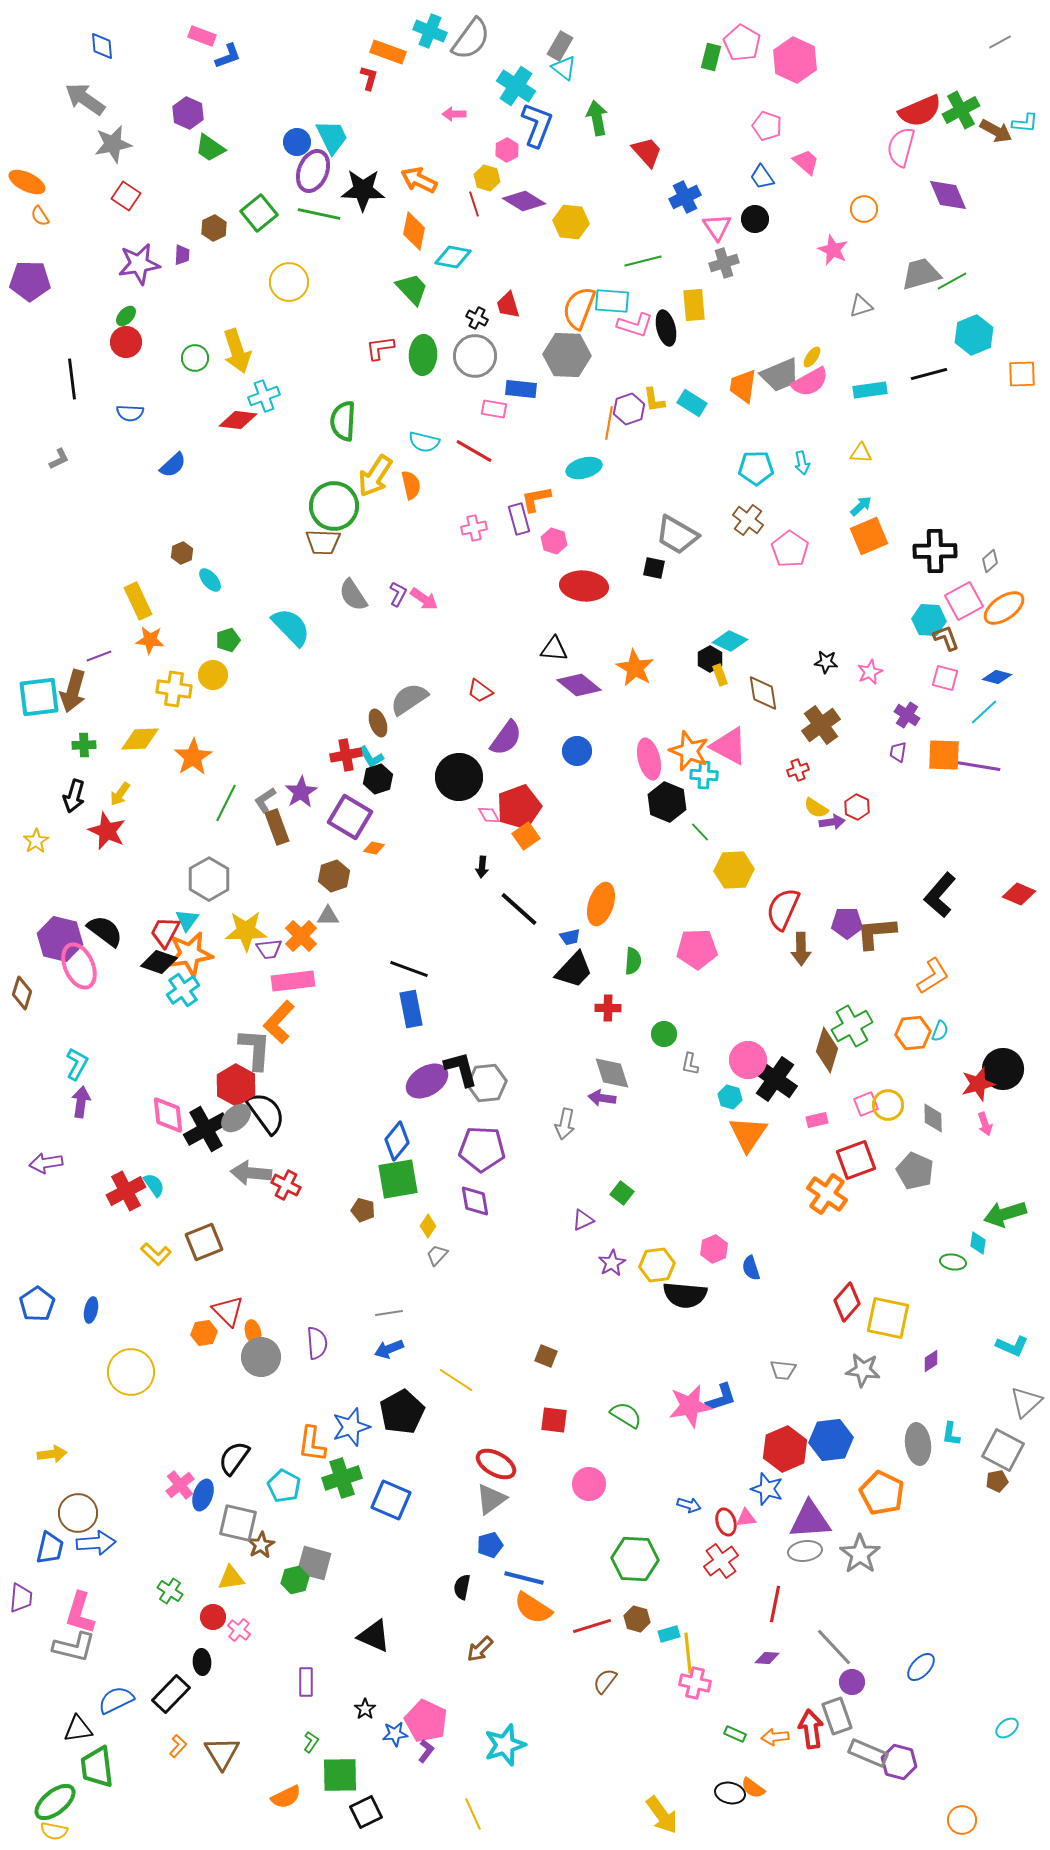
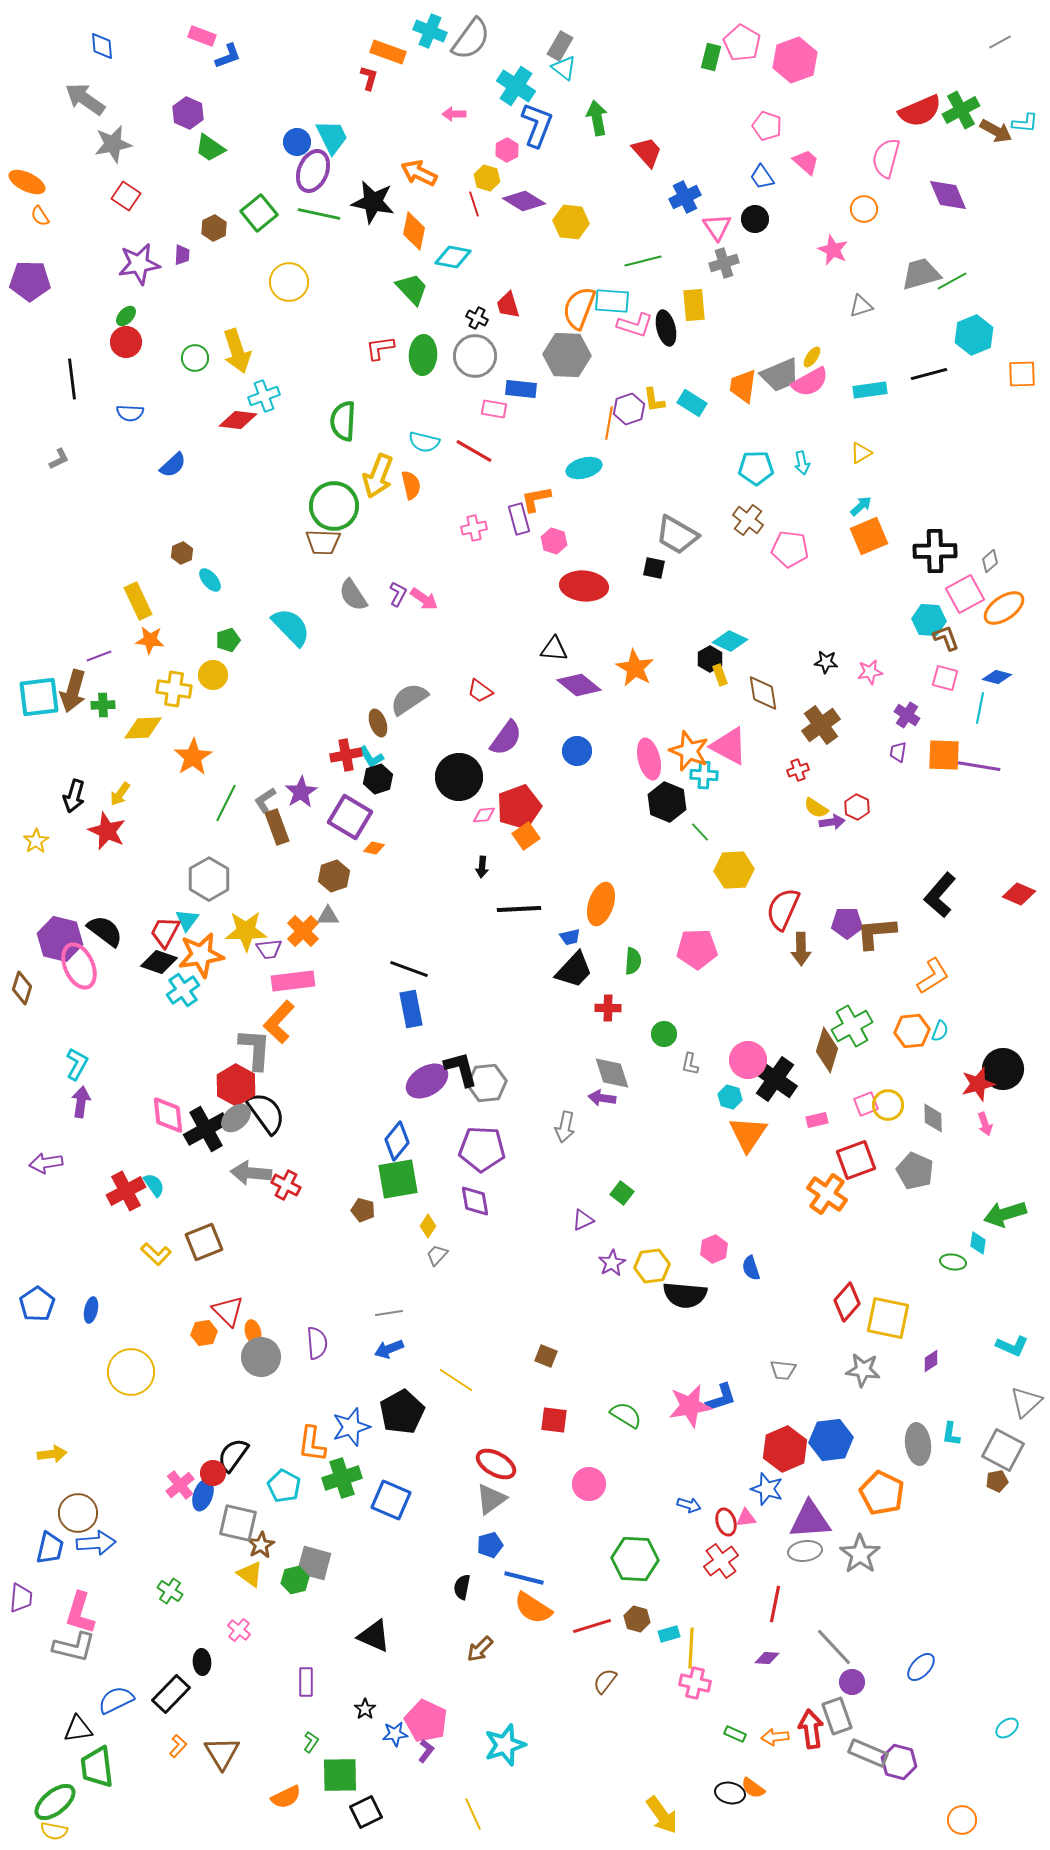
pink hexagon at (795, 60): rotated 15 degrees clockwise
pink semicircle at (901, 147): moved 15 px left, 11 px down
orange arrow at (419, 180): moved 7 px up
black star at (363, 190): moved 10 px right, 12 px down; rotated 9 degrees clockwise
yellow triangle at (861, 453): rotated 35 degrees counterclockwise
yellow arrow at (375, 476): moved 3 px right; rotated 12 degrees counterclockwise
pink pentagon at (790, 549): rotated 27 degrees counterclockwise
pink square at (964, 601): moved 1 px right, 7 px up
pink star at (870, 672): rotated 15 degrees clockwise
cyan line at (984, 712): moved 4 px left, 4 px up; rotated 36 degrees counterclockwise
yellow diamond at (140, 739): moved 3 px right, 11 px up
green cross at (84, 745): moved 19 px right, 40 px up
pink diamond at (489, 815): moved 5 px left; rotated 65 degrees counterclockwise
black line at (519, 909): rotated 45 degrees counterclockwise
orange cross at (301, 936): moved 2 px right, 5 px up
orange star at (190, 954): moved 11 px right, 1 px down
brown diamond at (22, 993): moved 5 px up
orange hexagon at (913, 1033): moved 1 px left, 2 px up
gray arrow at (565, 1124): moved 3 px down
yellow hexagon at (657, 1265): moved 5 px left, 1 px down
black semicircle at (234, 1458): moved 1 px left, 3 px up
yellow triangle at (231, 1578): moved 19 px right, 4 px up; rotated 44 degrees clockwise
red circle at (213, 1617): moved 144 px up
yellow line at (688, 1653): moved 3 px right, 5 px up; rotated 9 degrees clockwise
